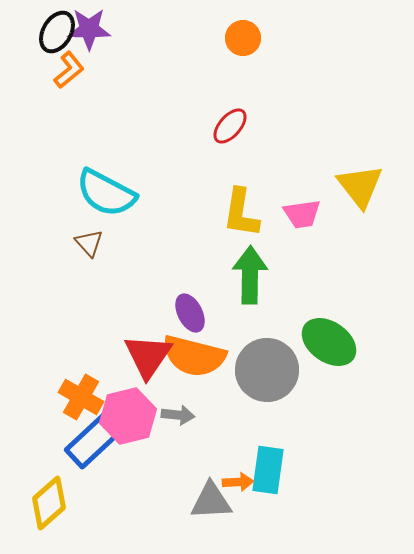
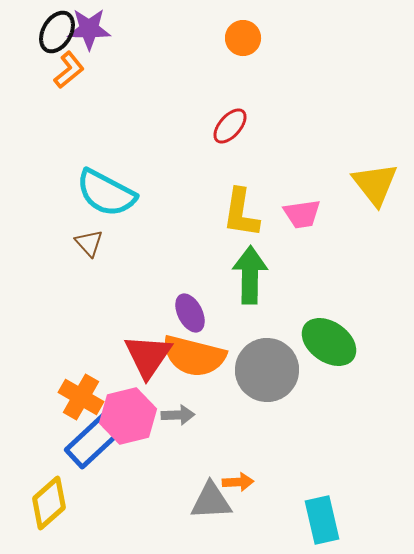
yellow triangle: moved 15 px right, 2 px up
gray arrow: rotated 8 degrees counterclockwise
cyan rectangle: moved 54 px right, 50 px down; rotated 21 degrees counterclockwise
